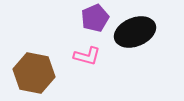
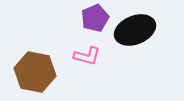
black ellipse: moved 2 px up
brown hexagon: moved 1 px right, 1 px up
